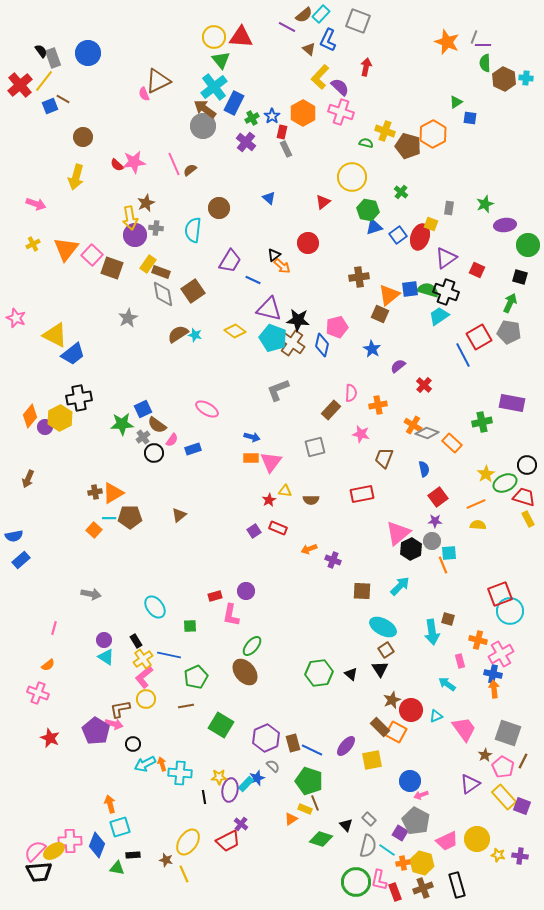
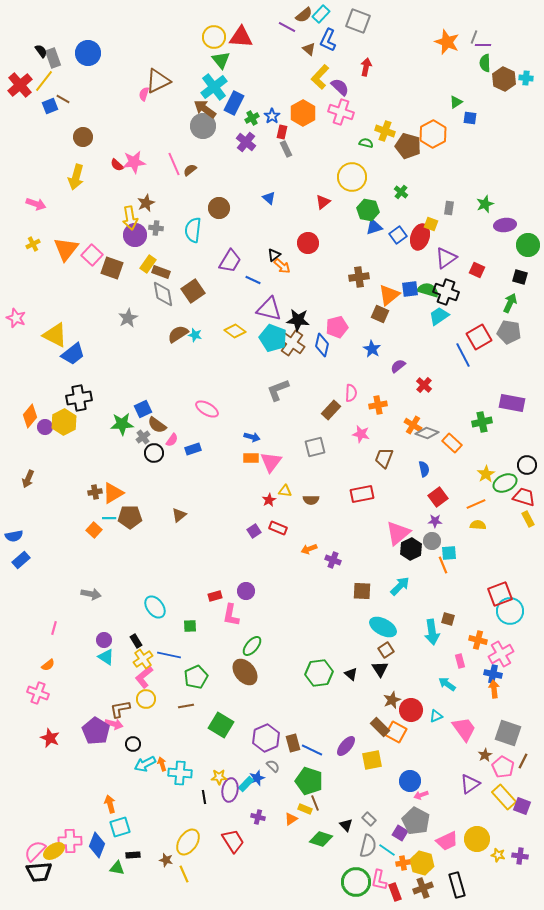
pink semicircle at (144, 94): rotated 40 degrees clockwise
yellow hexagon at (60, 418): moved 4 px right, 4 px down
purple cross at (241, 824): moved 17 px right, 7 px up; rotated 24 degrees counterclockwise
red trapezoid at (228, 841): moved 5 px right; rotated 95 degrees counterclockwise
